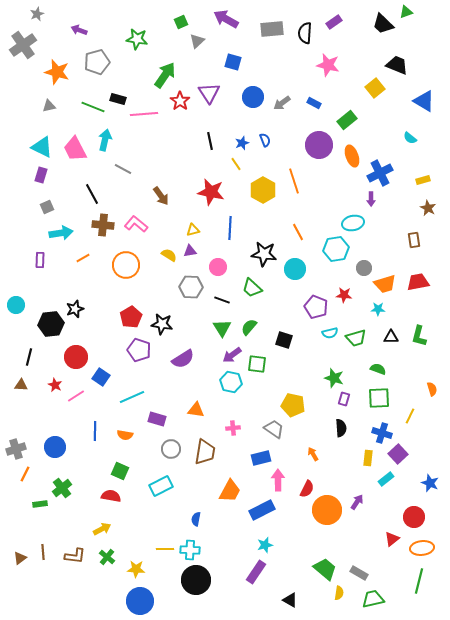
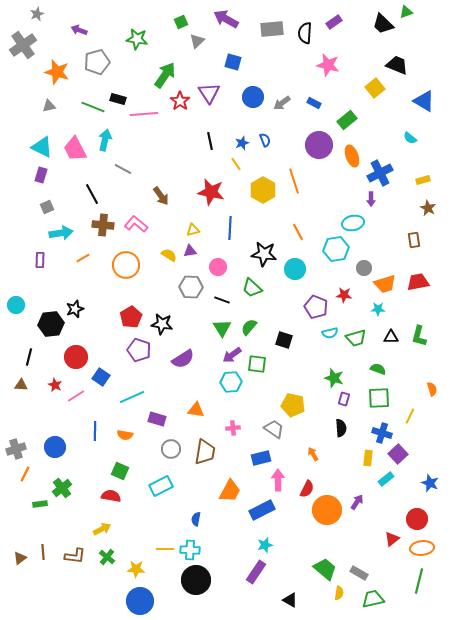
cyan hexagon at (231, 382): rotated 15 degrees counterclockwise
red circle at (414, 517): moved 3 px right, 2 px down
